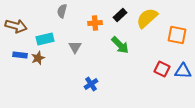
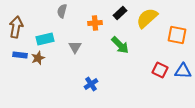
black rectangle: moved 2 px up
brown arrow: moved 1 px down; rotated 95 degrees counterclockwise
red square: moved 2 px left, 1 px down
